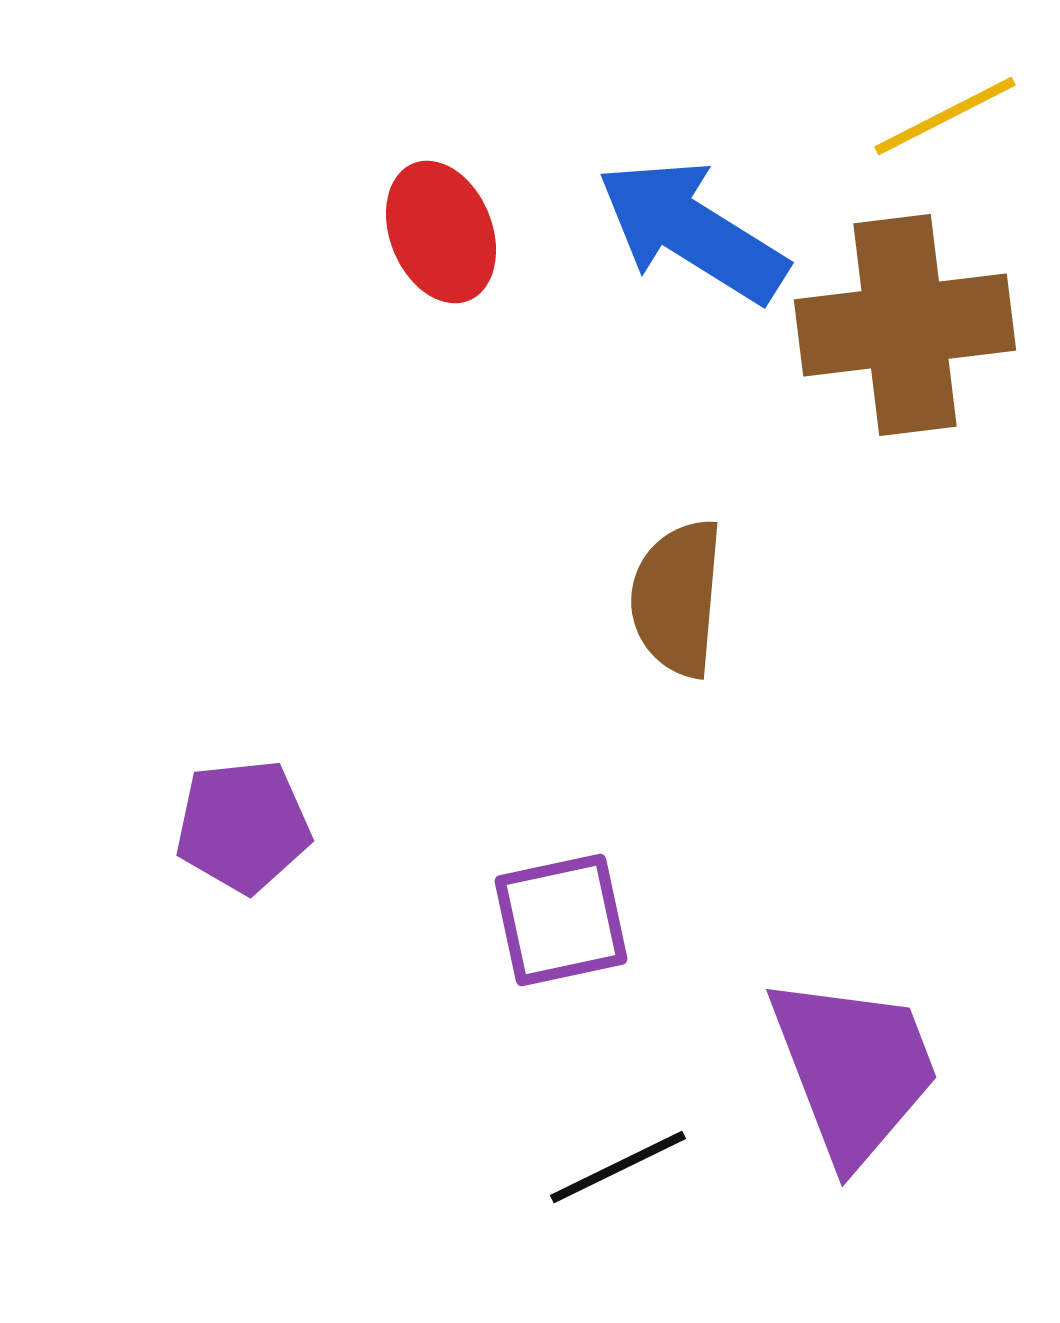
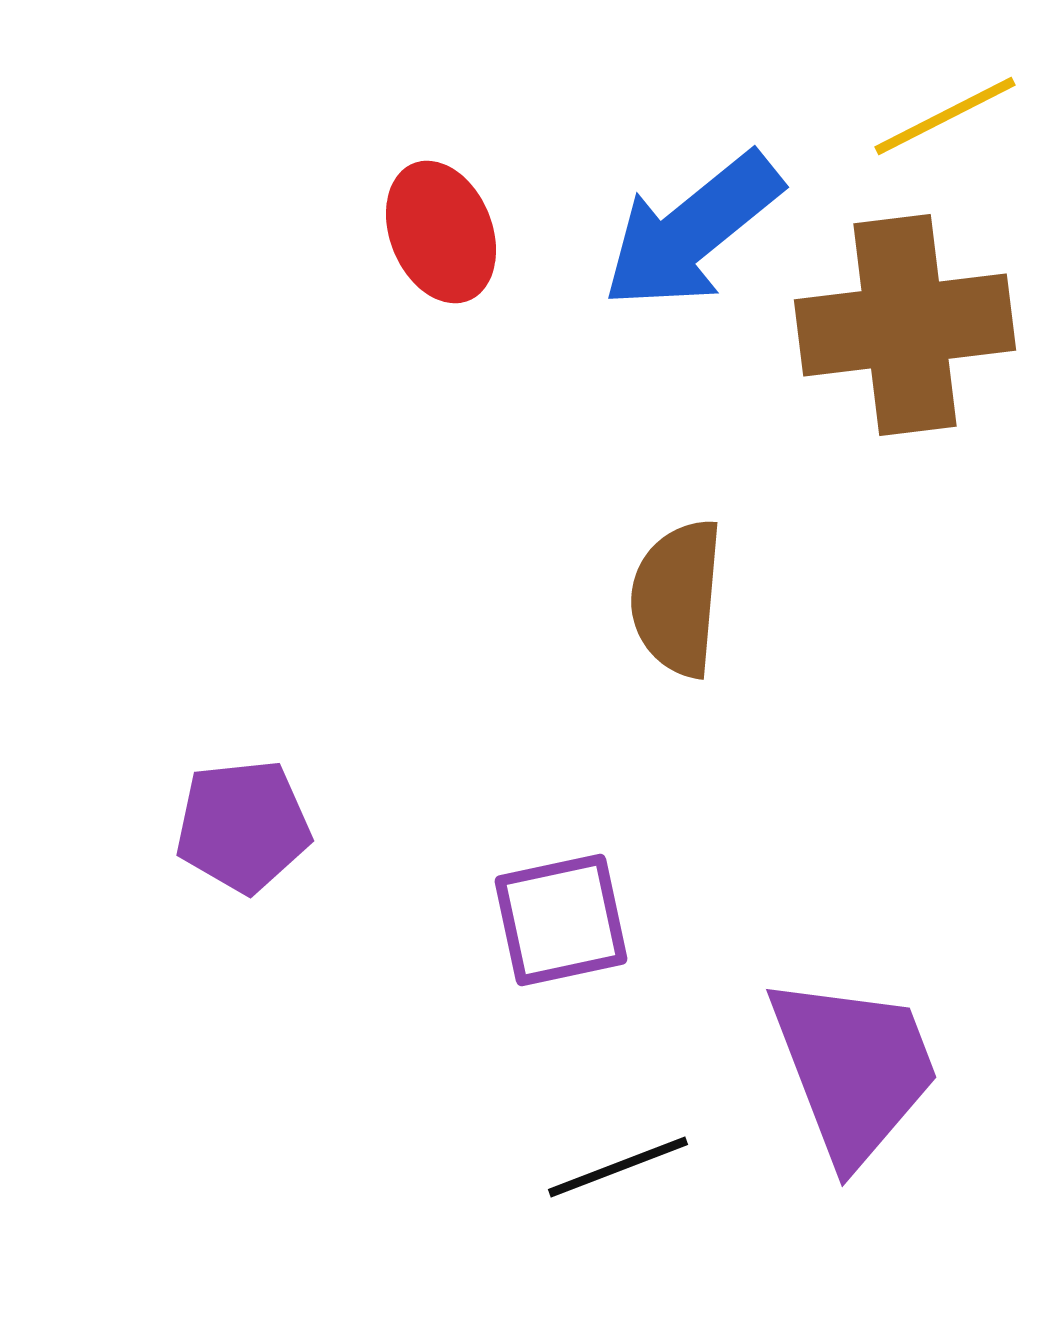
blue arrow: rotated 71 degrees counterclockwise
black line: rotated 5 degrees clockwise
